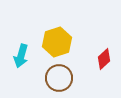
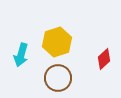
cyan arrow: moved 1 px up
brown circle: moved 1 px left
